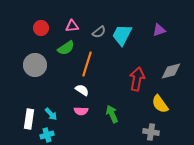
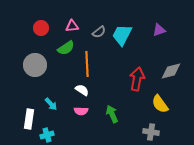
orange line: rotated 20 degrees counterclockwise
cyan arrow: moved 10 px up
